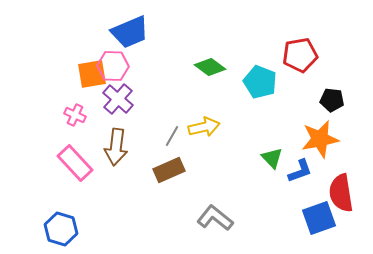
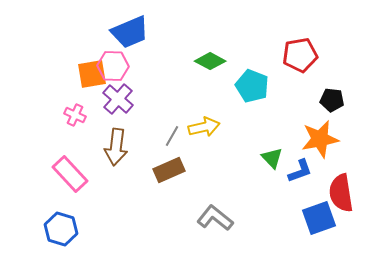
green diamond: moved 6 px up; rotated 8 degrees counterclockwise
cyan pentagon: moved 8 px left, 4 px down
pink rectangle: moved 5 px left, 11 px down
